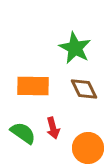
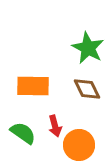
green star: moved 13 px right
brown diamond: moved 3 px right
red arrow: moved 2 px right, 2 px up
orange circle: moved 9 px left, 3 px up
